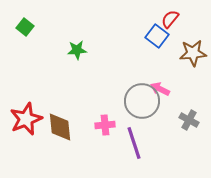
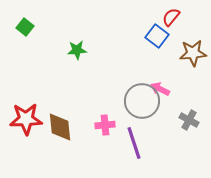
red semicircle: moved 1 px right, 2 px up
red star: rotated 20 degrees clockwise
